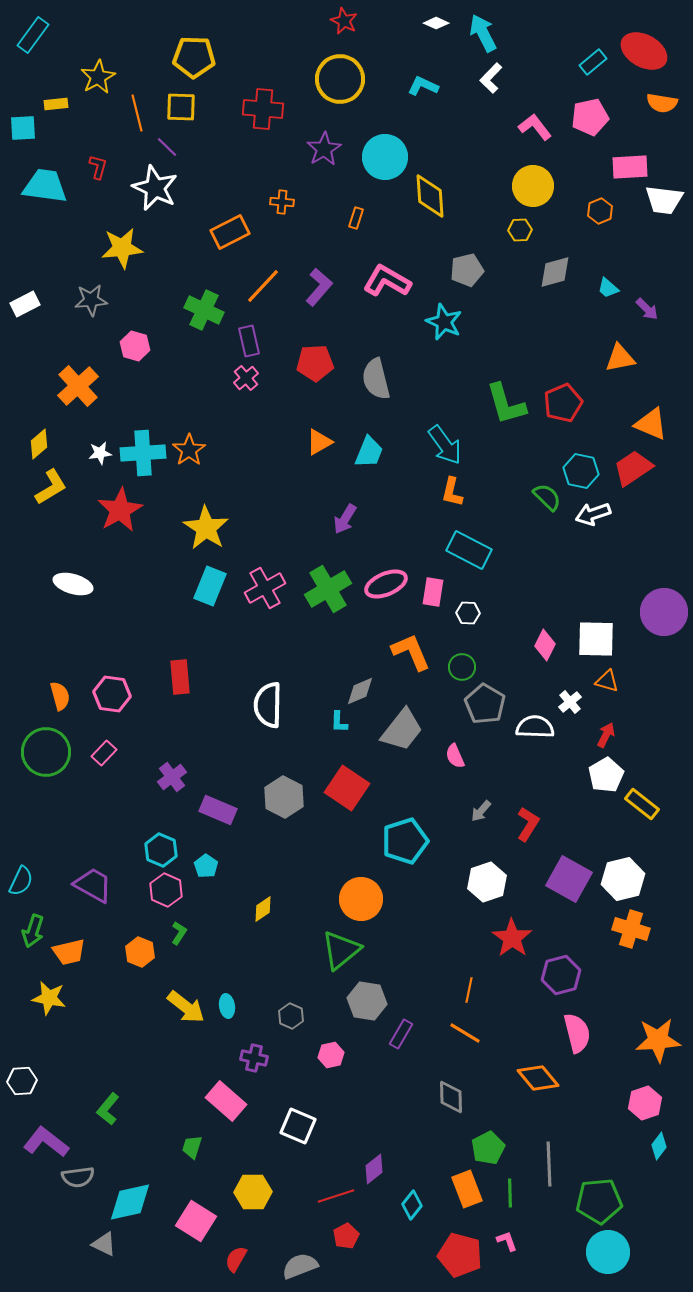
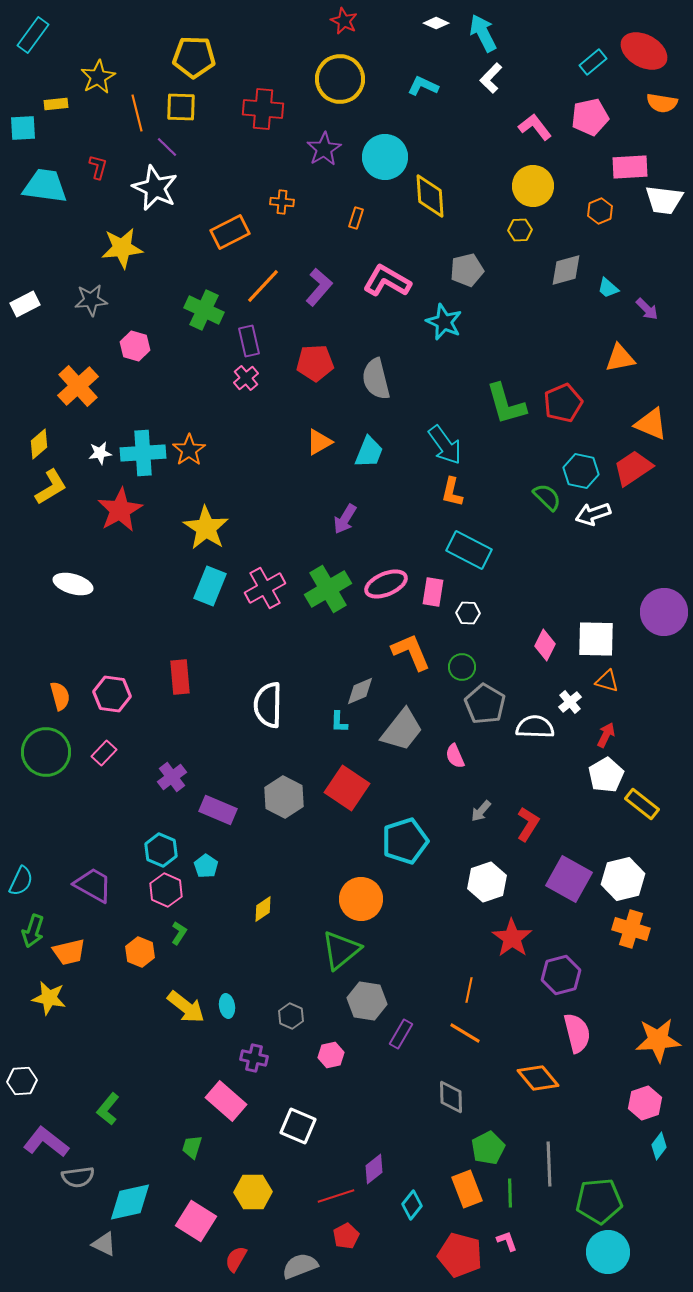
gray diamond at (555, 272): moved 11 px right, 2 px up
